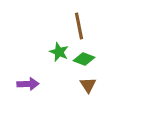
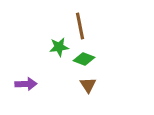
brown line: moved 1 px right
green star: moved 5 px up; rotated 30 degrees counterclockwise
purple arrow: moved 2 px left
